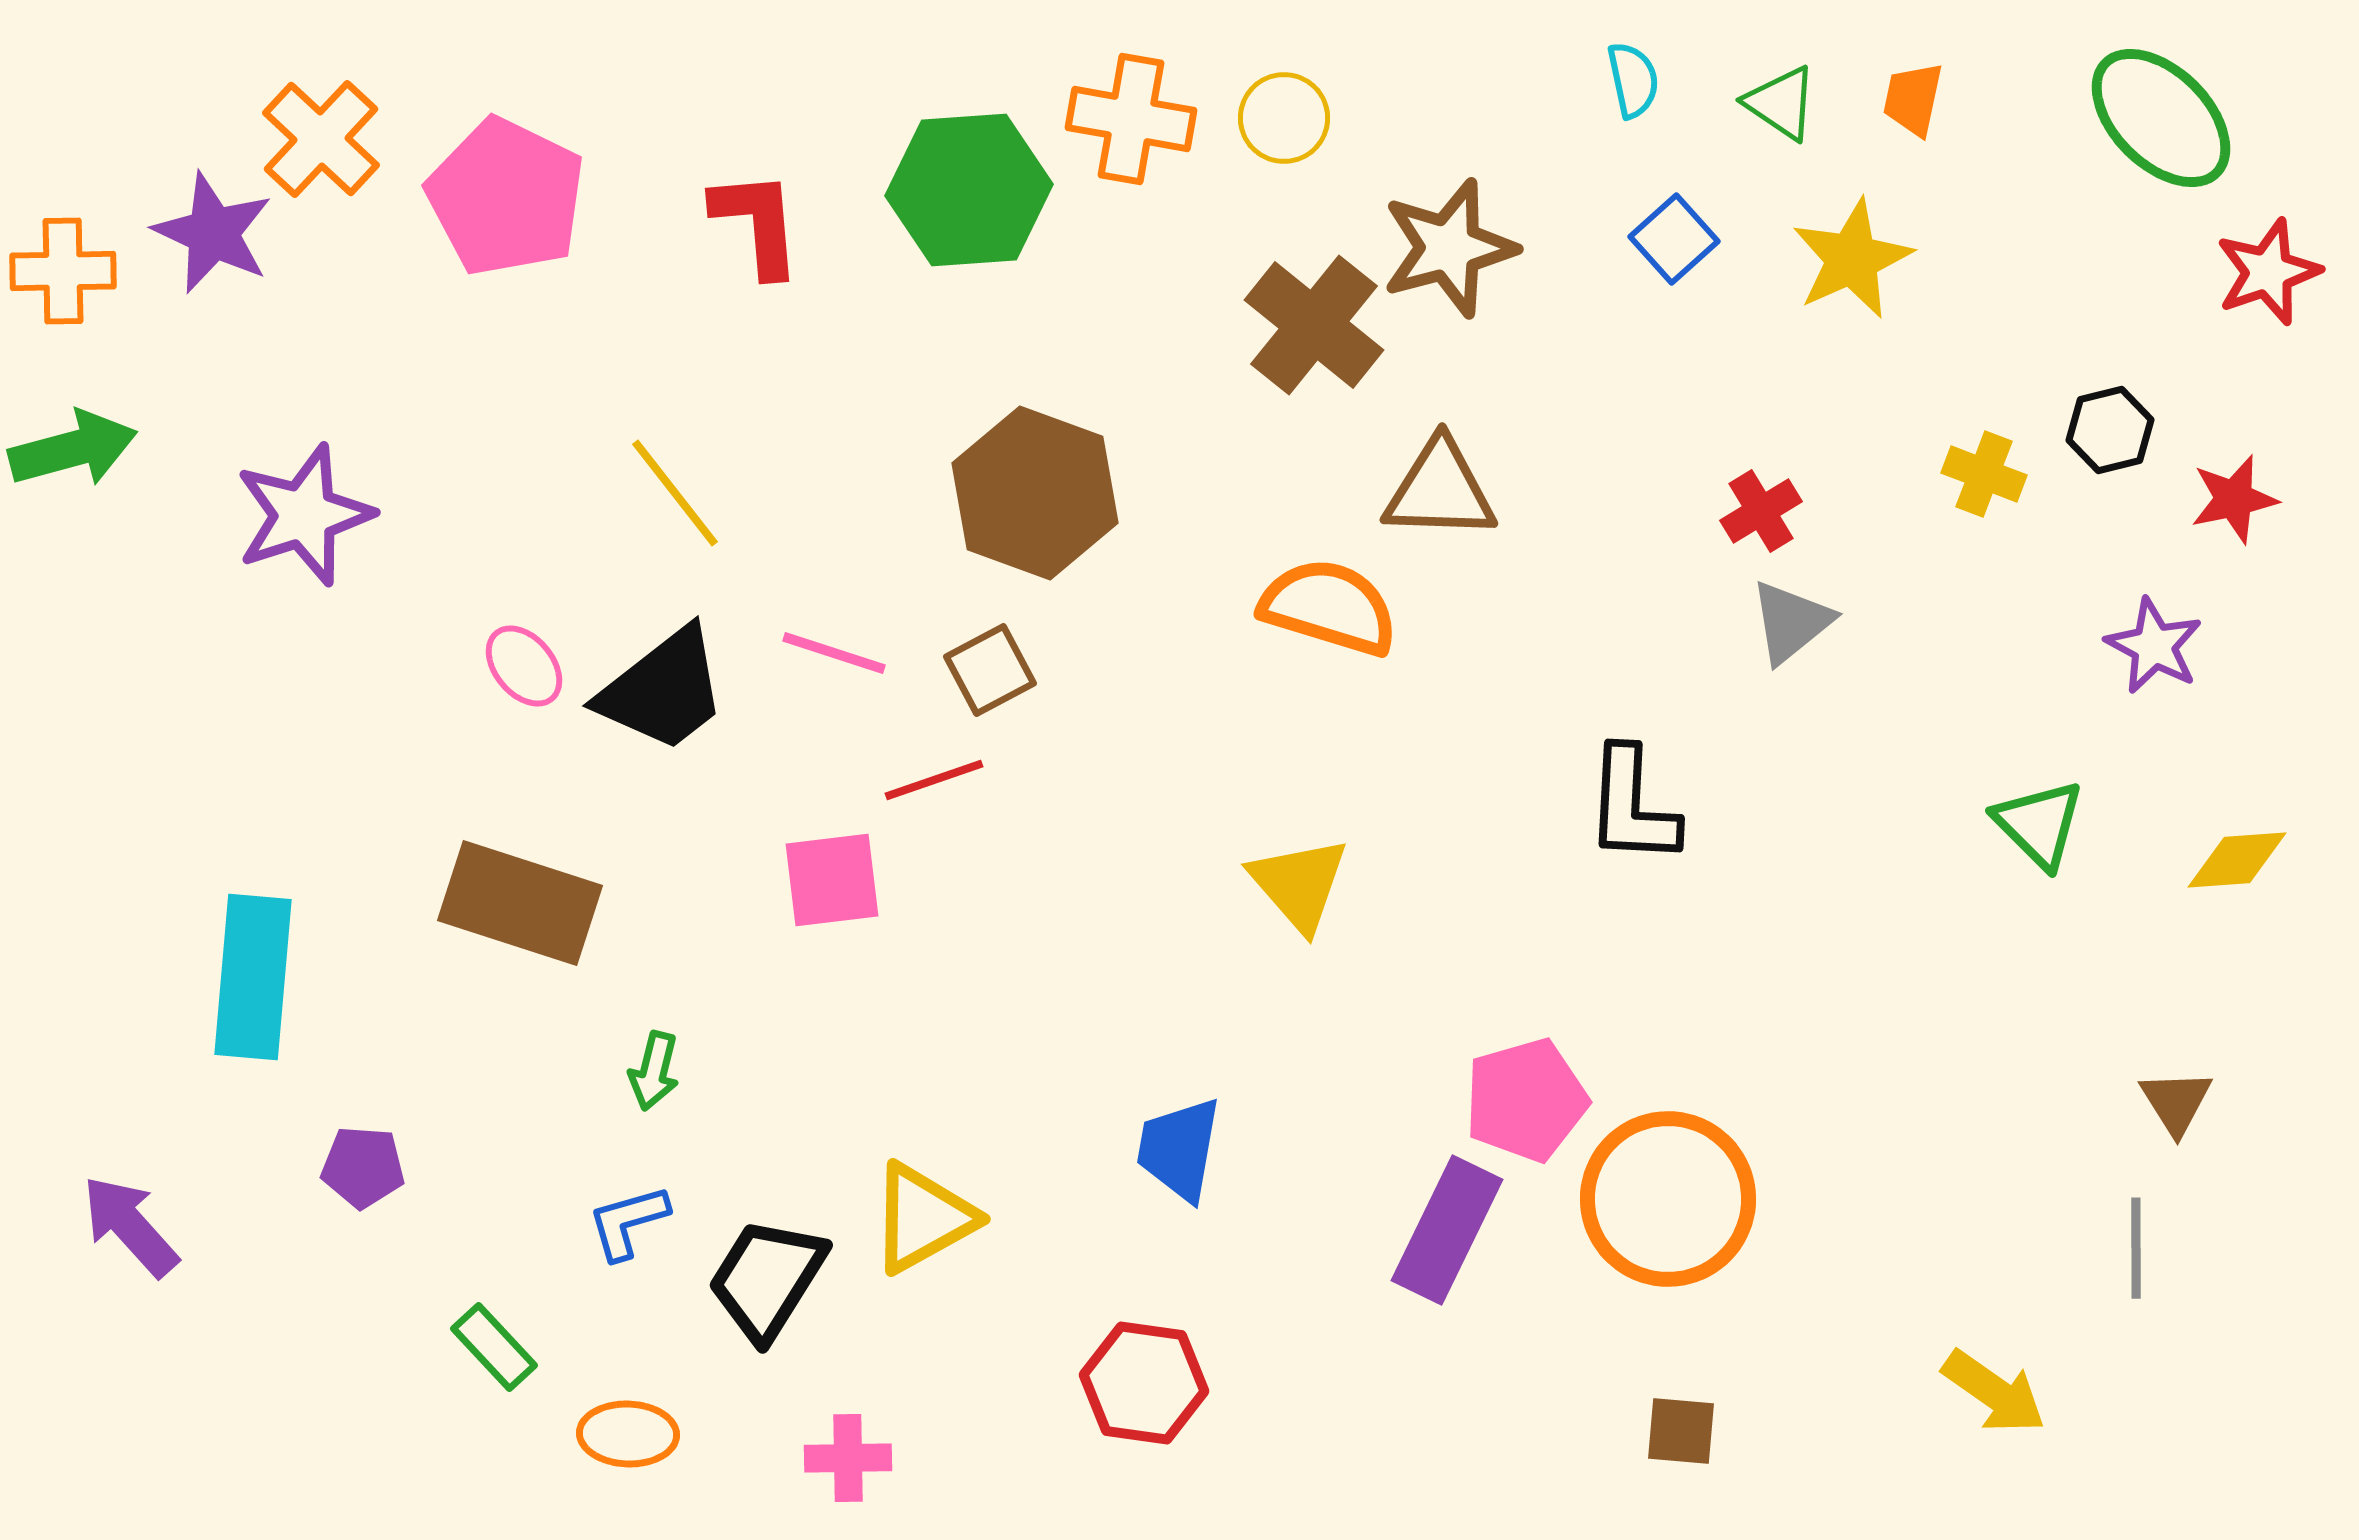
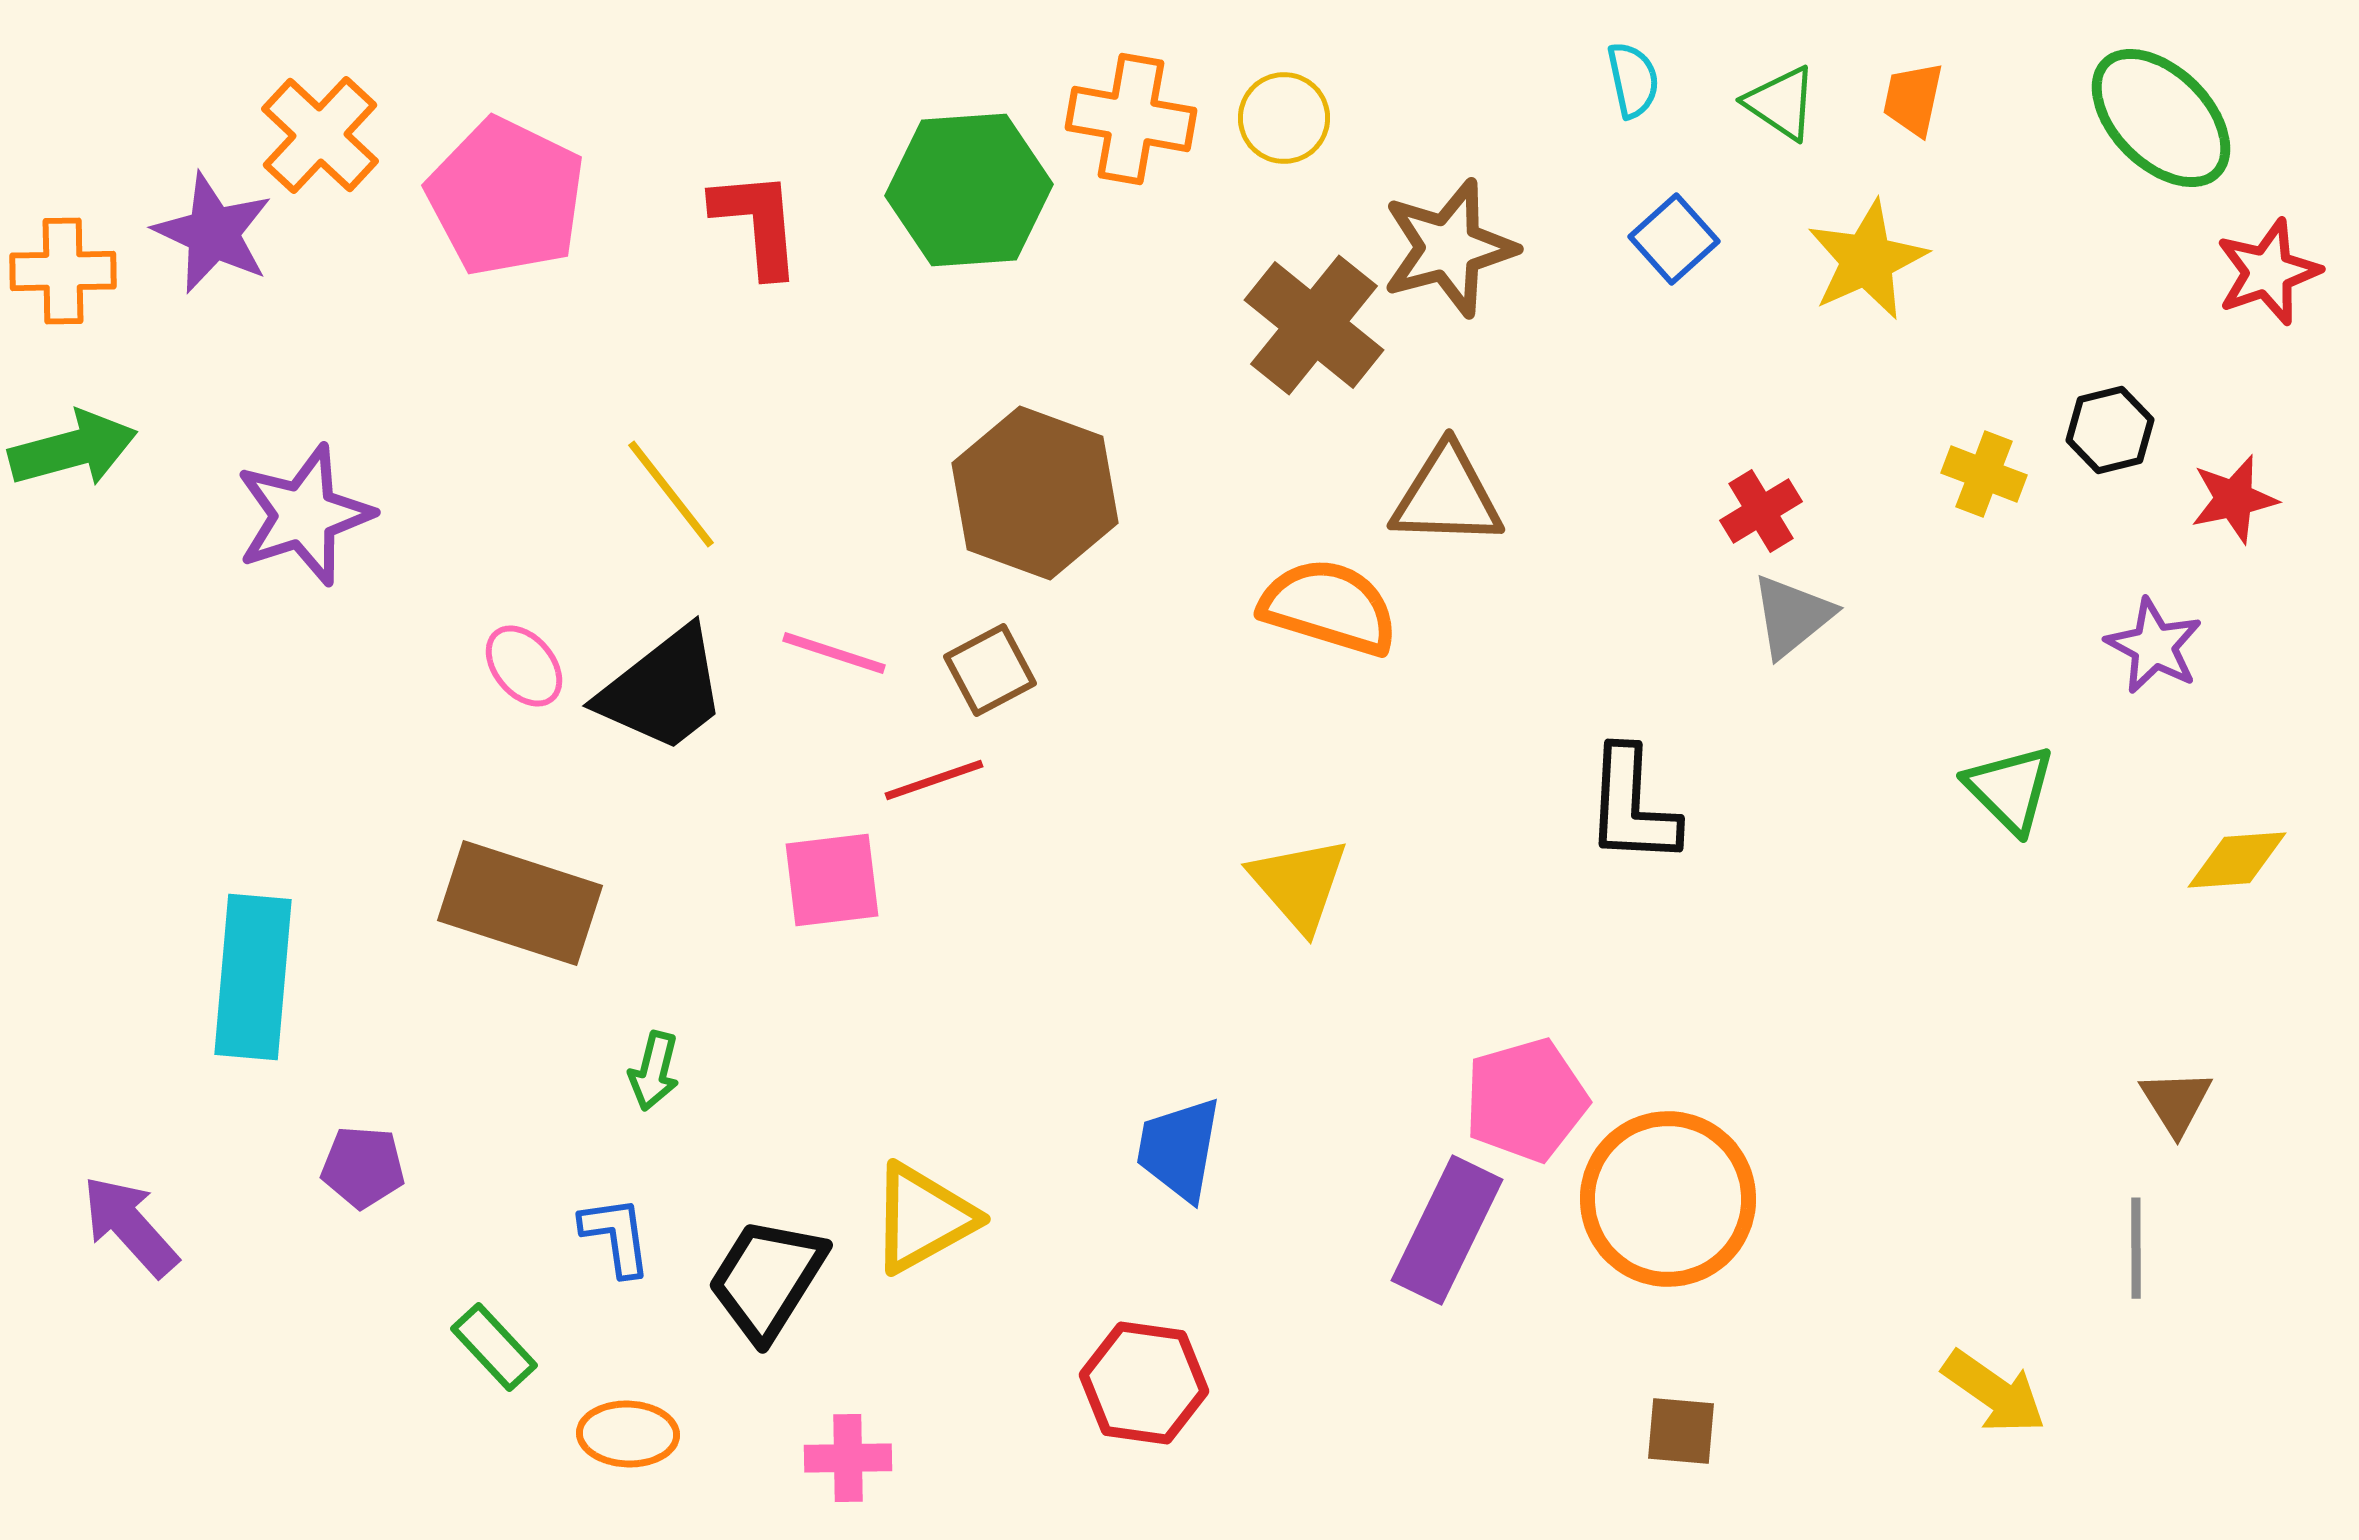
orange cross at (321, 139): moved 1 px left, 4 px up
yellow star at (1852, 259): moved 15 px right, 1 px down
brown triangle at (1440, 490): moved 7 px right, 6 px down
yellow line at (675, 493): moved 4 px left, 1 px down
gray triangle at (1791, 622): moved 1 px right, 6 px up
green triangle at (2039, 824): moved 29 px left, 35 px up
blue L-shape at (628, 1222): moved 12 px left, 14 px down; rotated 98 degrees clockwise
